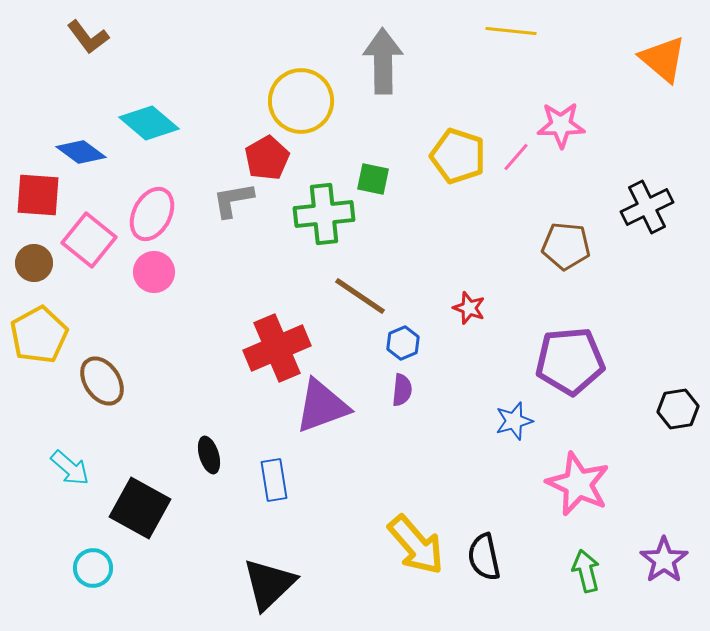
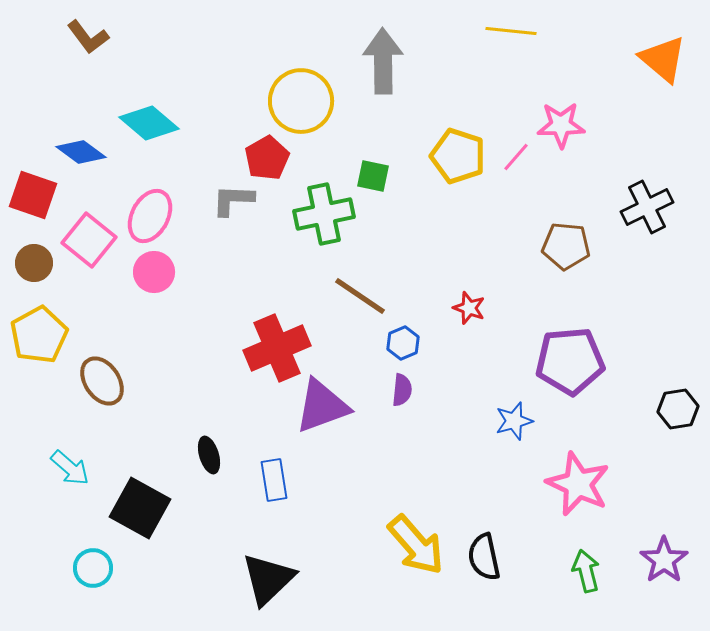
green square at (373, 179): moved 3 px up
red square at (38, 195): moved 5 px left; rotated 15 degrees clockwise
gray L-shape at (233, 200): rotated 12 degrees clockwise
pink ellipse at (152, 214): moved 2 px left, 2 px down
green cross at (324, 214): rotated 6 degrees counterclockwise
black triangle at (269, 584): moved 1 px left, 5 px up
